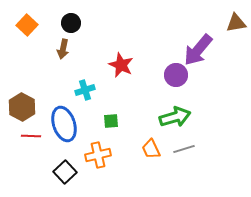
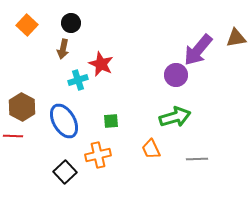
brown triangle: moved 15 px down
red star: moved 20 px left, 1 px up
cyan cross: moved 7 px left, 10 px up
blue ellipse: moved 3 px up; rotated 12 degrees counterclockwise
red line: moved 18 px left
gray line: moved 13 px right, 10 px down; rotated 15 degrees clockwise
